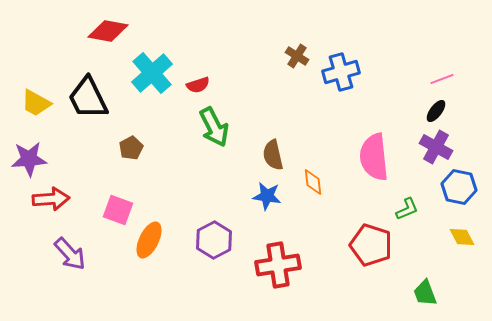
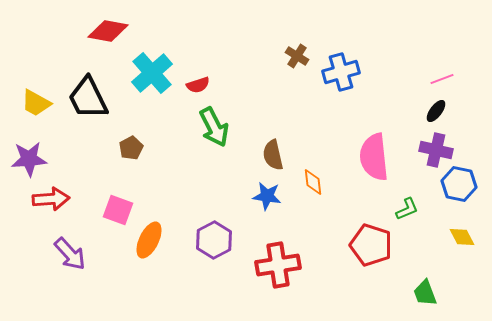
purple cross: moved 3 px down; rotated 16 degrees counterclockwise
blue hexagon: moved 3 px up
